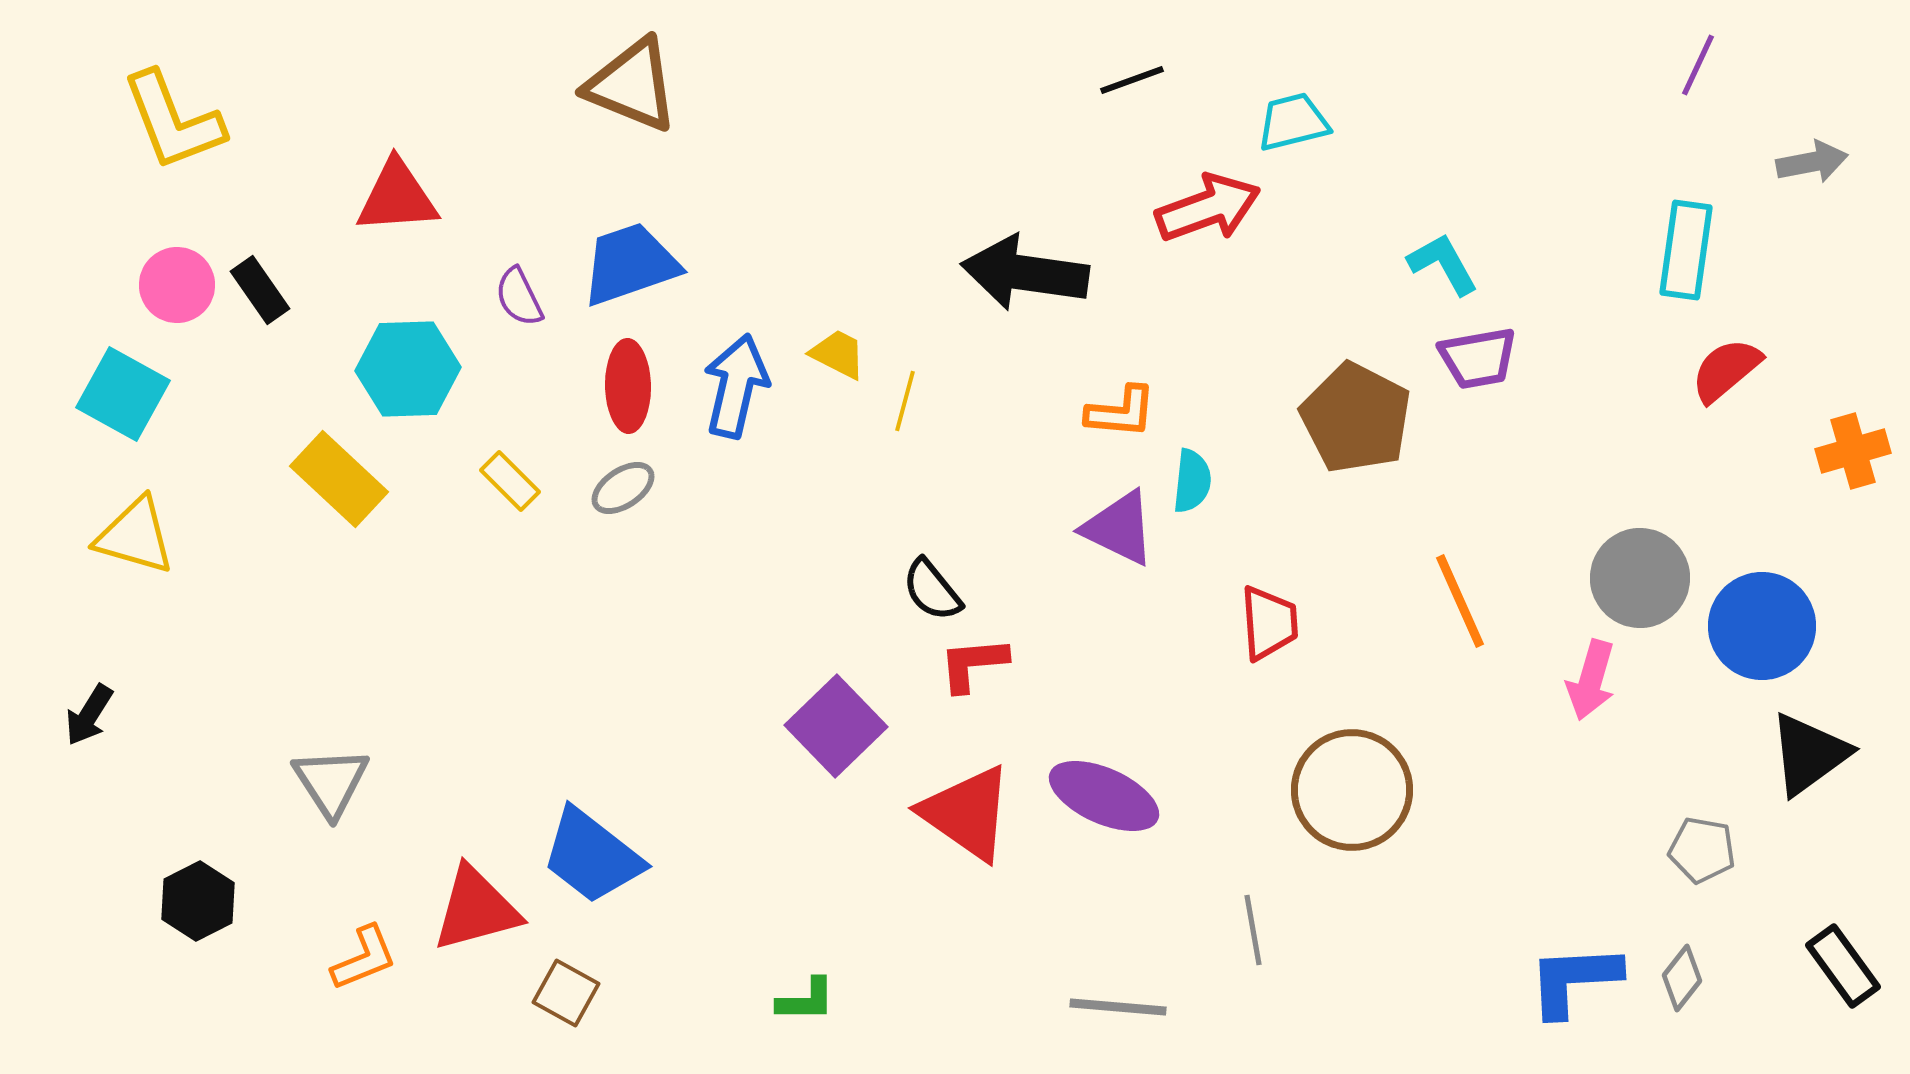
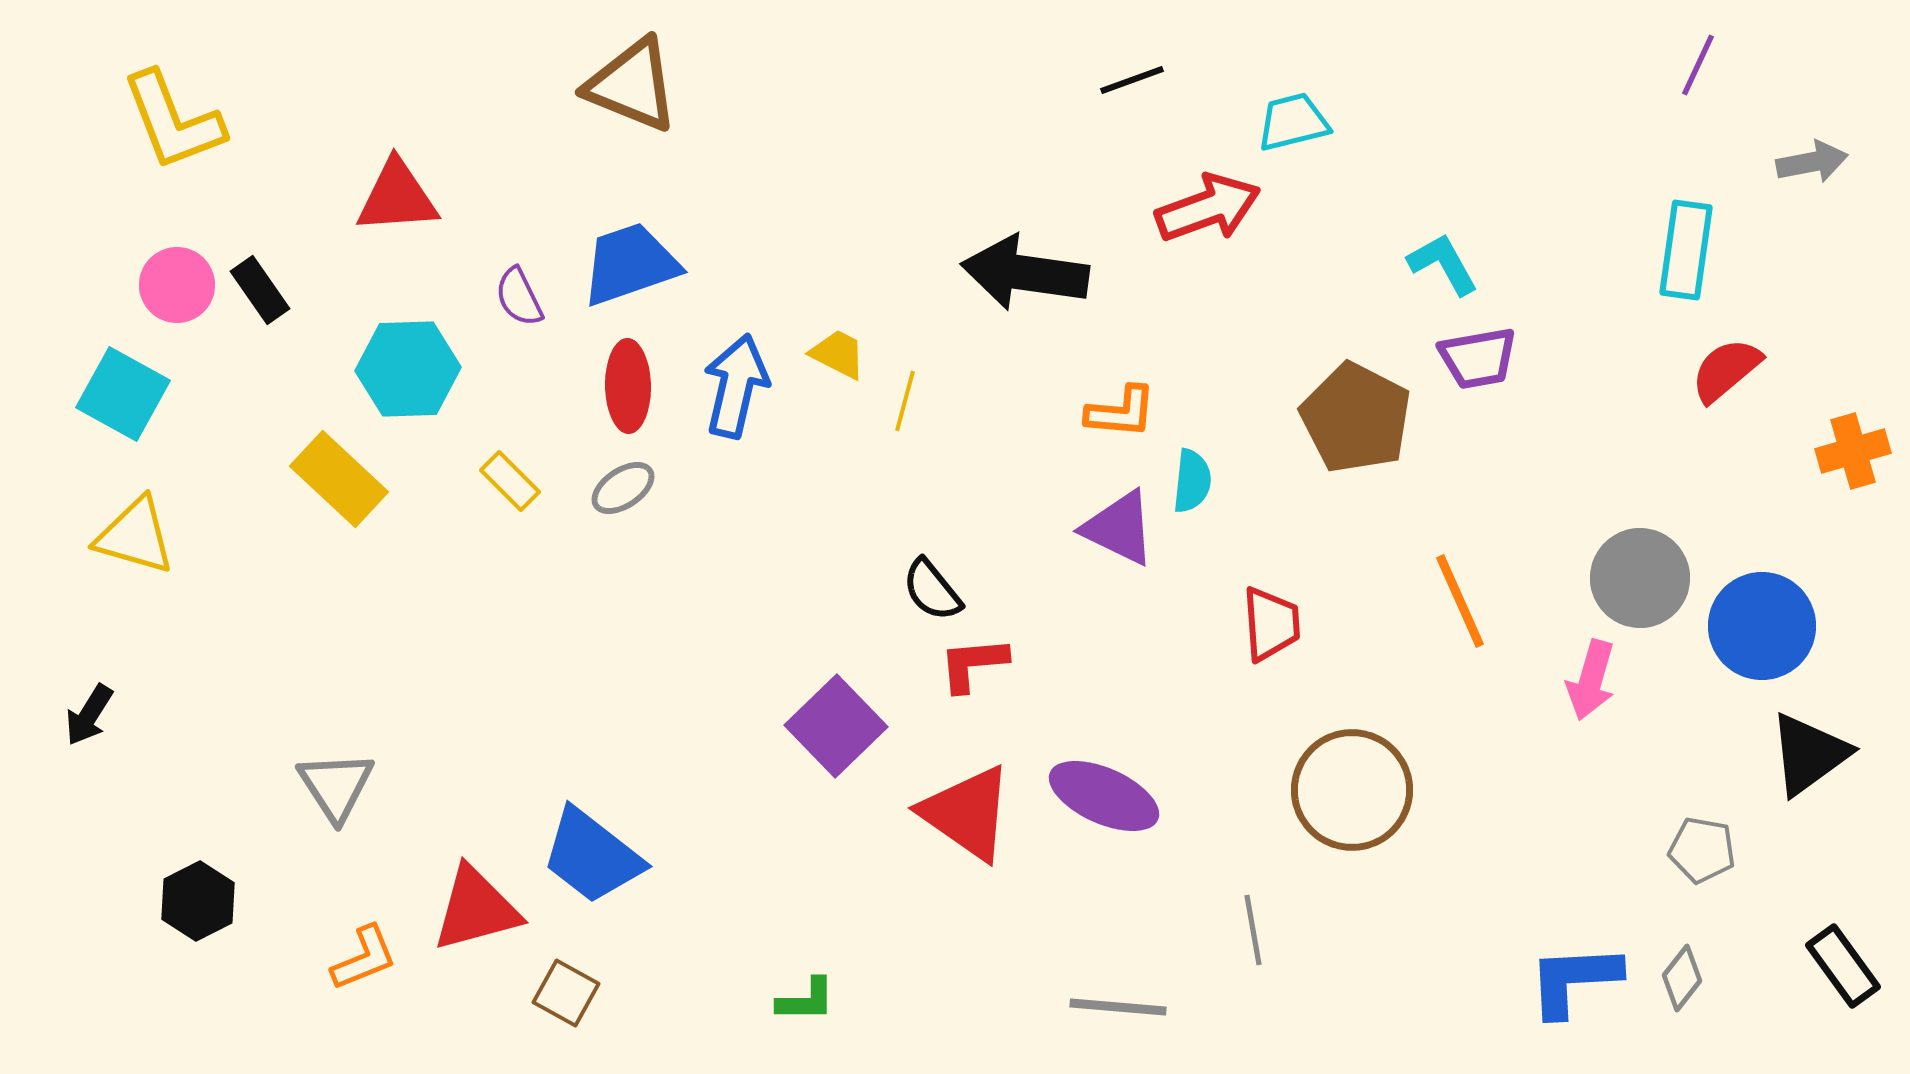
red trapezoid at (1269, 623): moved 2 px right, 1 px down
gray triangle at (331, 782): moved 5 px right, 4 px down
